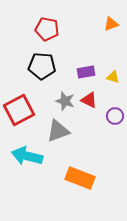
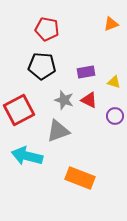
yellow triangle: moved 1 px right, 5 px down
gray star: moved 1 px left, 1 px up
